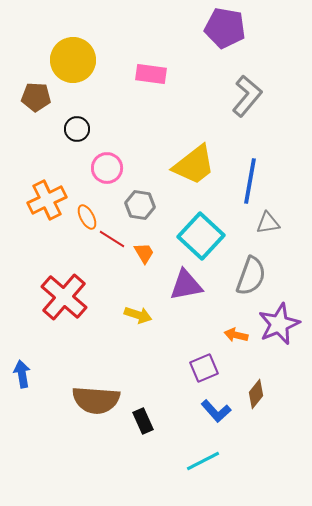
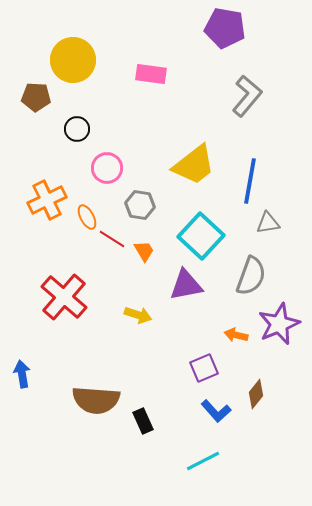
orange trapezoid: moved 2 px up
